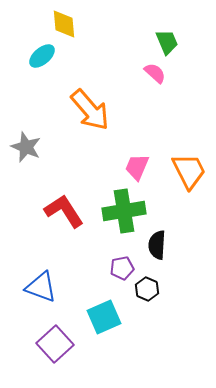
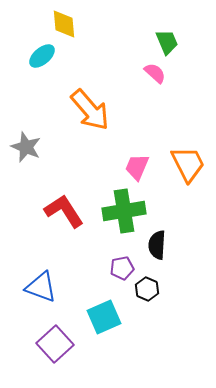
orange trapezoid: moved 1 px left, 7 px up
